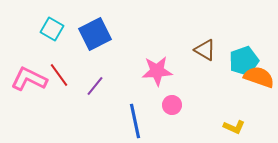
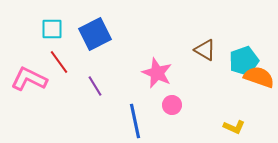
cyan square: rotated 30 degrees counterclockwise
pink star: moved 2 px down; rotated 28 degrees clockwise
red line: moved 13 px up
purple line: rotated 70 degrees counterclockwise
